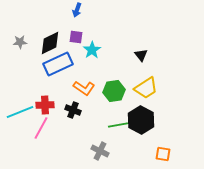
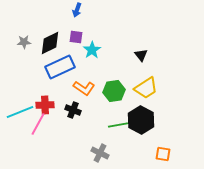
gray star: moved 4 px right
blue rectangle: moved 2 px right, 3 px down
pink line: moved 3 px left, 4 px up
gray cross: moved 2 px down
